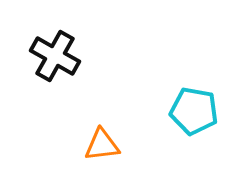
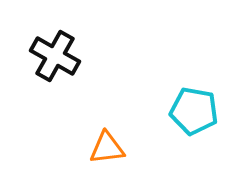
orange triangle: moved 5 px right, 3 px down
